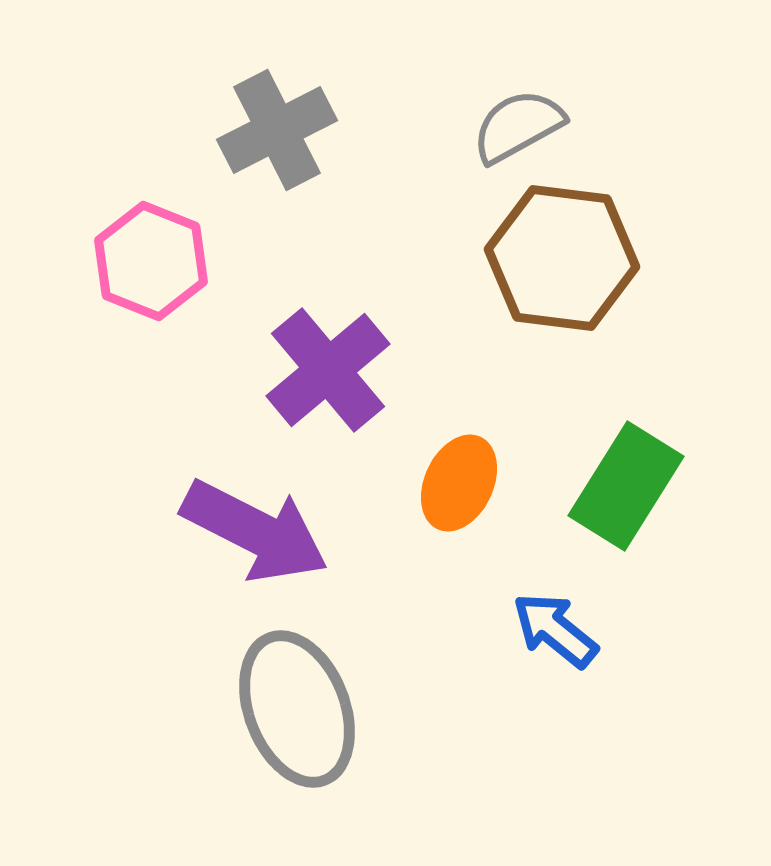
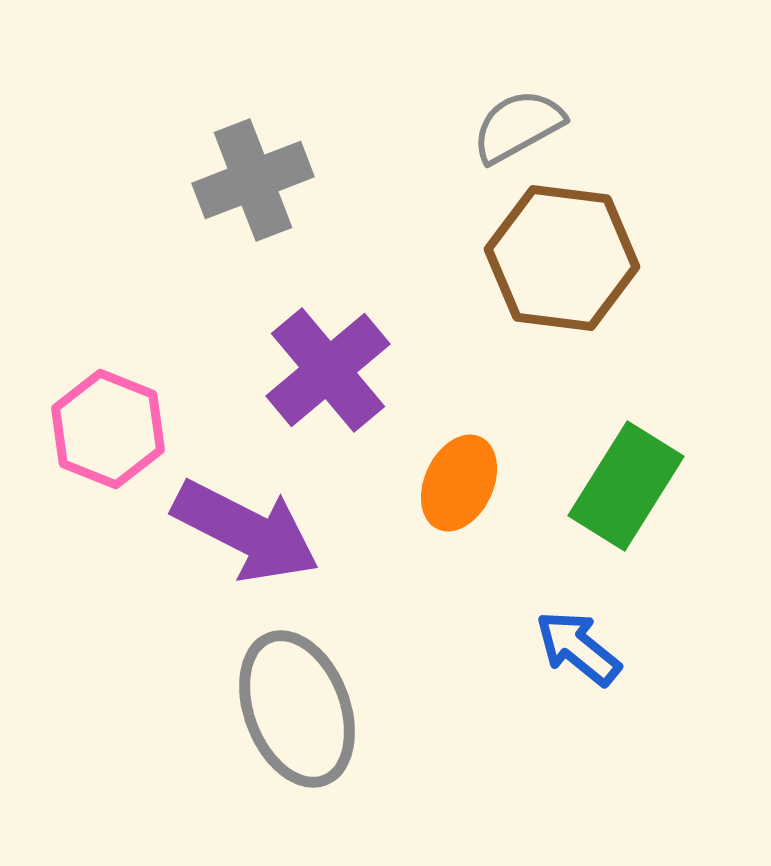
gray cross: moved 24 px left, 50 px down; rotated 6 degrees clockwise
pink hexagon: moved 43 px left, 168 px down
purple arrow: moved 9 px left
blue arrow: moved 23 px right, 18 px down
